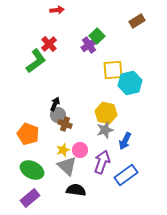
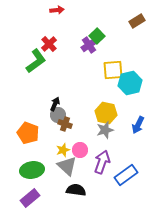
orange pentagon: moved 1 px up
blue arrow: moved 13 px right, 16 px up
green ellipse: rotated 35 degrees counterclockwise
